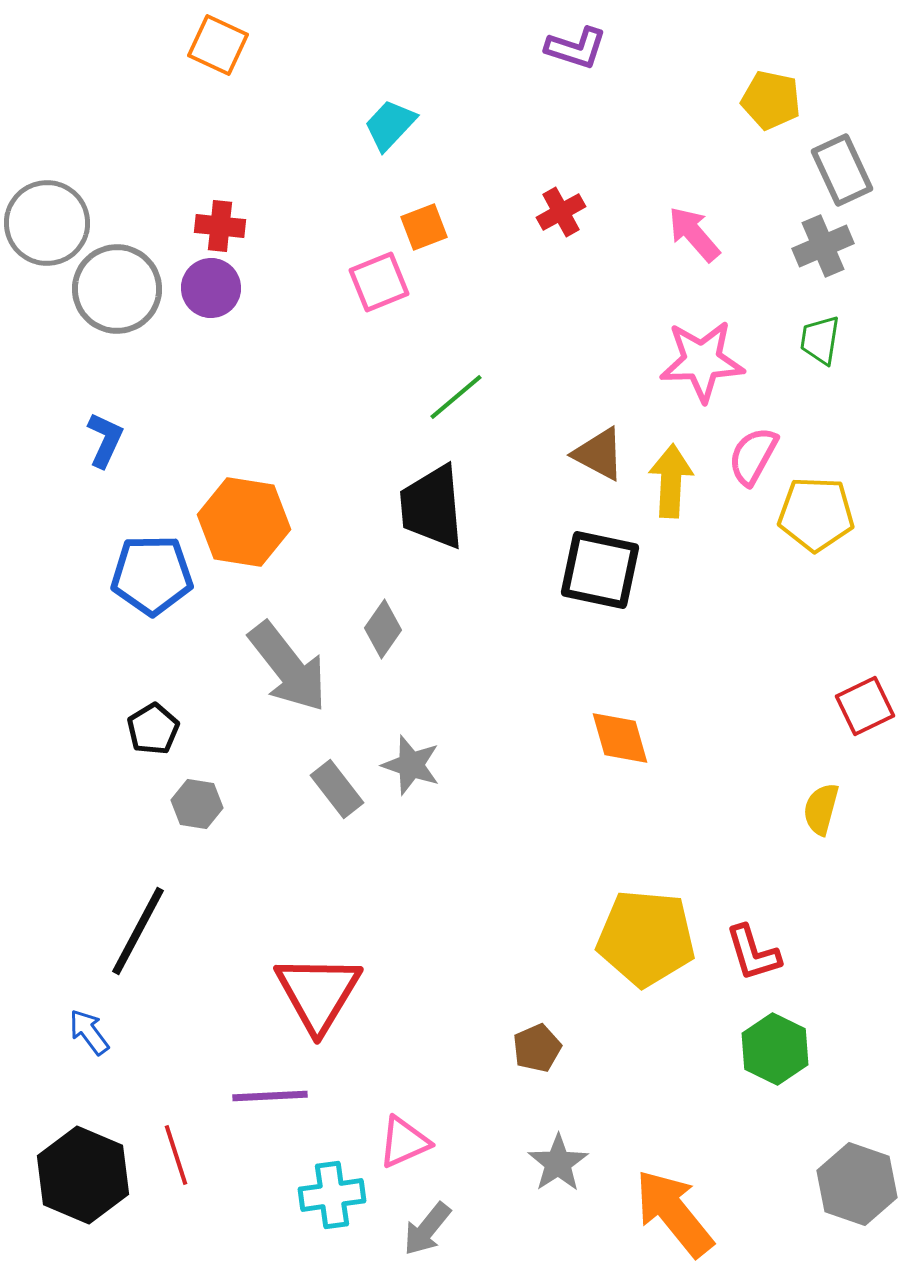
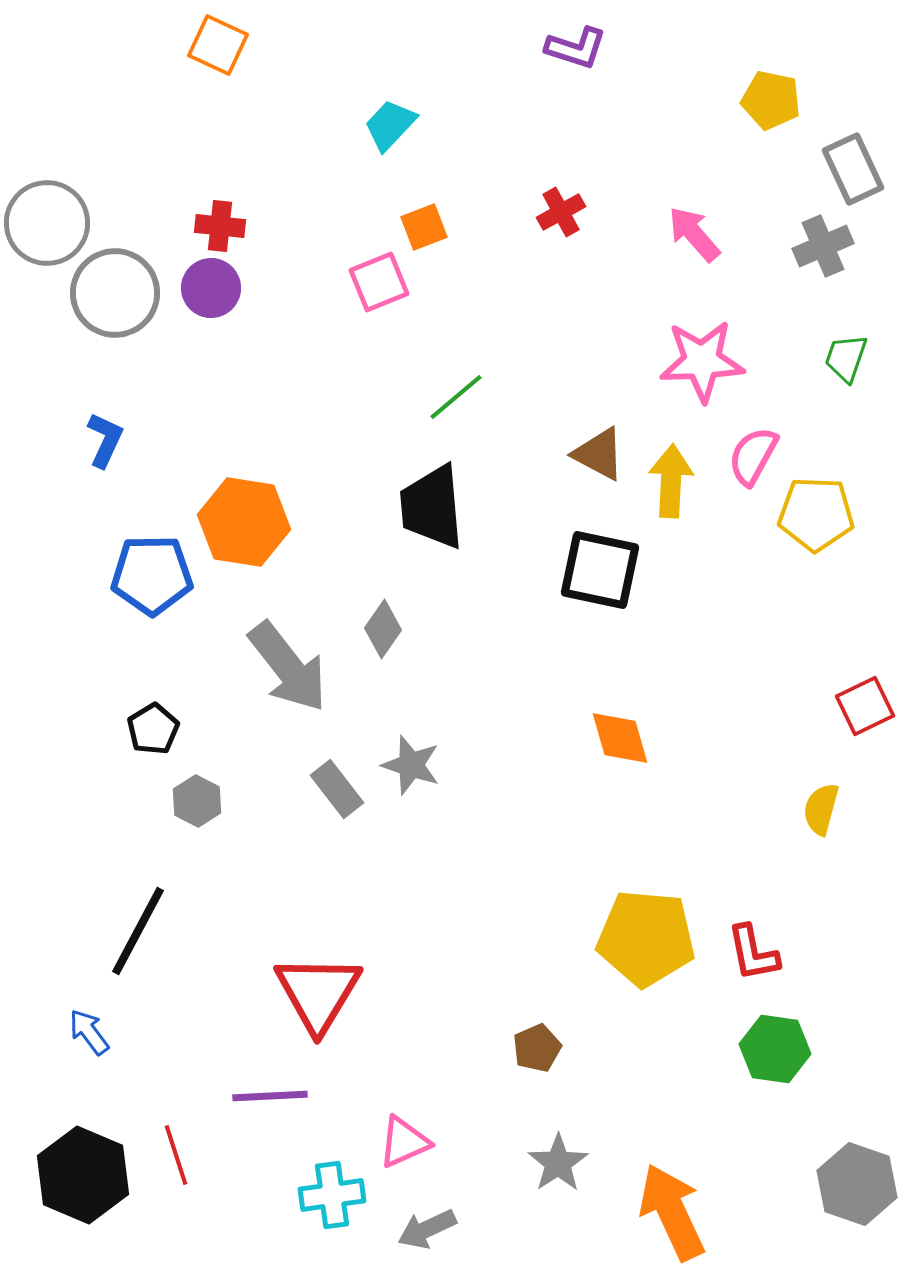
gray rectangle at (842, 170): moved 11 px right, 1 px up
gray circle at (117, 289): moved 2 px left, 4 px down
green trapezoid at (820, 340): moved 26 px right, 18 px down; rotated 10 degrees clockwise
gray hexagon at (197, 804): moved 3 px up; rotated 18 degrees clockwise
red L-shape at (753, 953): rotated 6 degrees clockwise
green hexagon at (775, 1049): rotated 18 degrees counterclockwise
orange arrow at (674, 1213): moved 2 px left, 1 px up; rotated 14 degrees clockwise
gray arrow at (427, 1229): rotated 26 degrees clockwise
